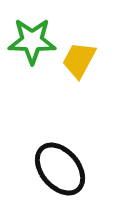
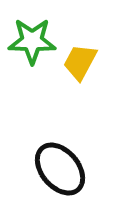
yellow trapezoid: moved 1 px right, 2 px down
